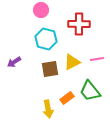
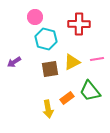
pink circle: moved 6 px left, 7 px down
